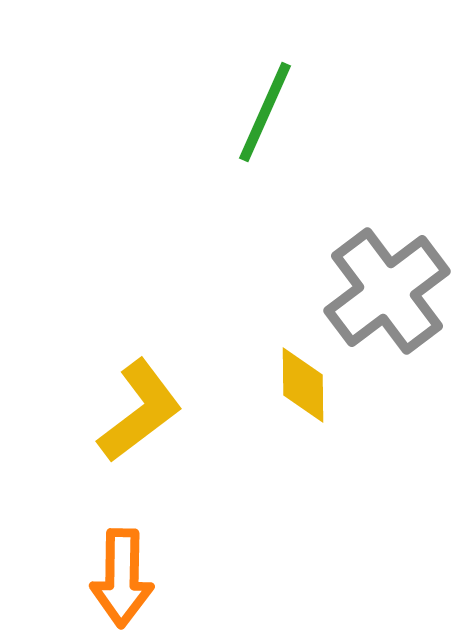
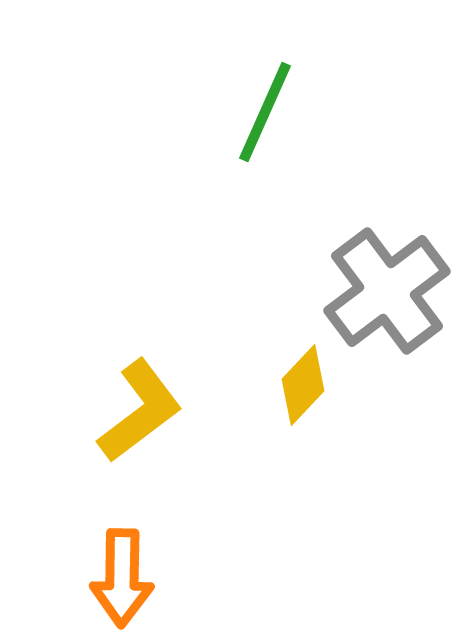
yellow diamond: rotated 44 degrees clockwise
